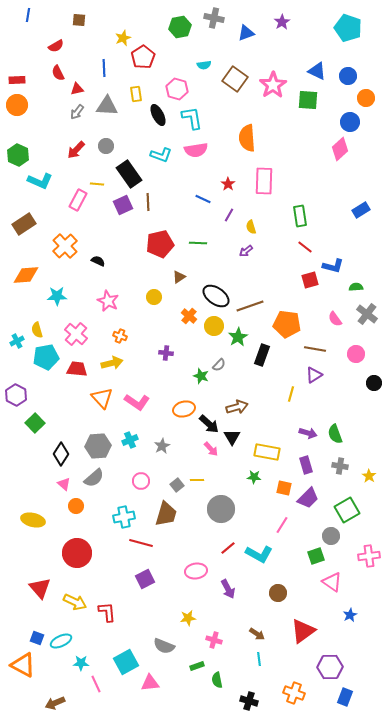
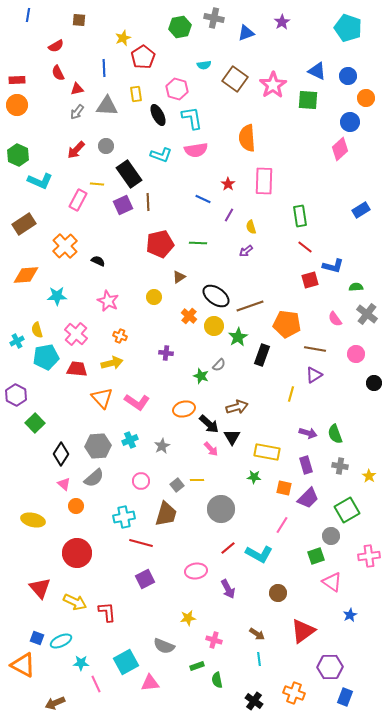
black cross at (249, 701): moved 5 px right; rotated 18 degrees clockwise
